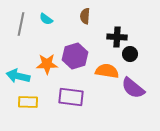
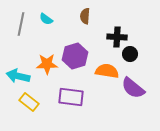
yellow rectangle: moved 1 px right; rotated 36 degrees clockwise
